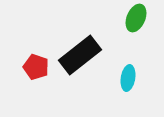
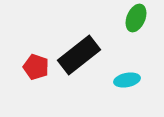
black rectangle: moved 1 px left
cyan ellipse: moved 1 px left, 2 px down; rotated 70 degrees clockwise
